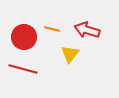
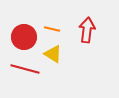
red arrow: rotated 80 degrees clockwise
yellow triangle: moved 17 px left; rotated 36 degrees counterclockwise
red line: moved 2 px right
